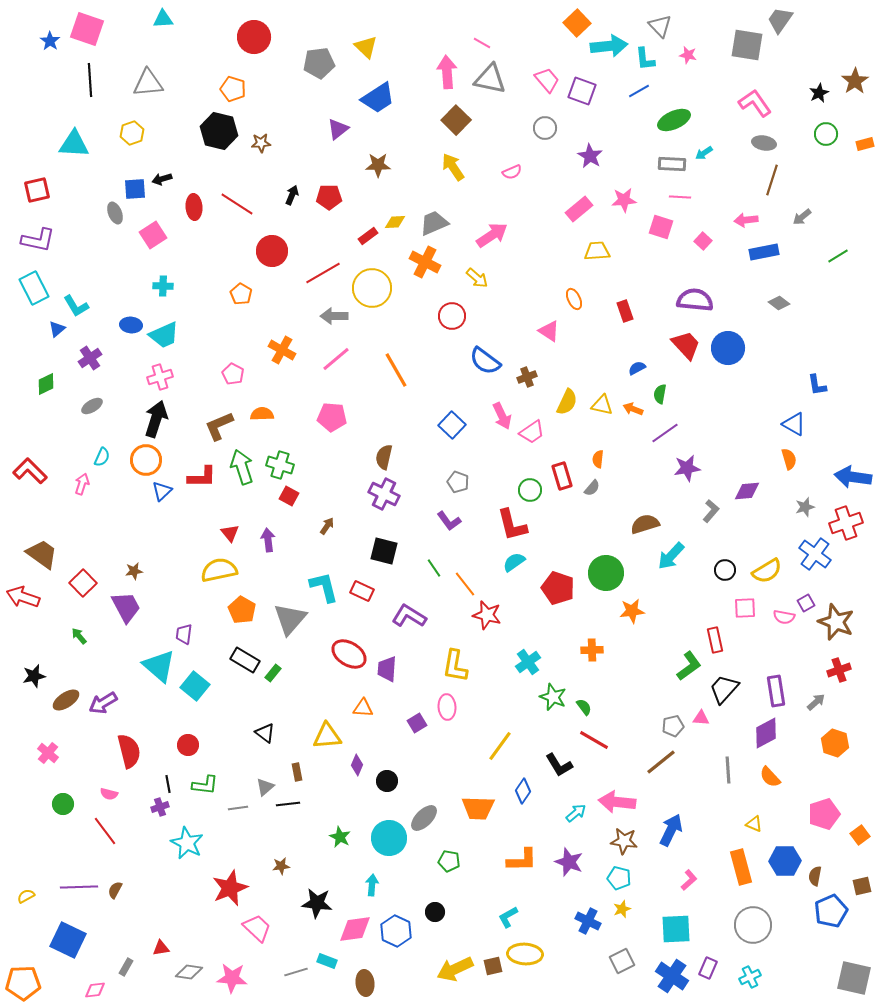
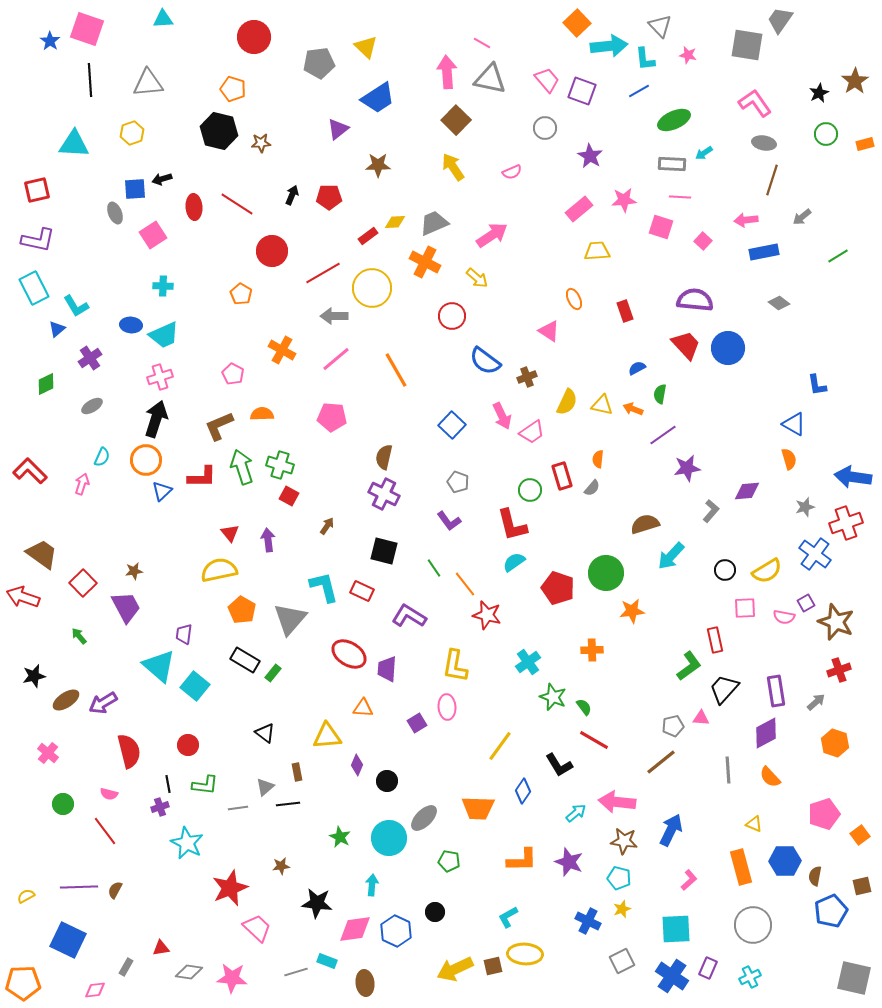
purple line at (665, 433): moved 2 px left, 2 px down
